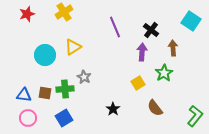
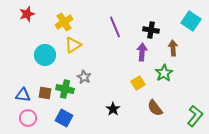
yellow cross: moved 10 px down
black cross: rotated 28 degrees counterclockwise
yellow triangle: moved 2 px up
green cross: rotated 18 degrees clockwise
blue triangle: moved 1 px left
blue square: rotated 30 degrees counterclockwise
